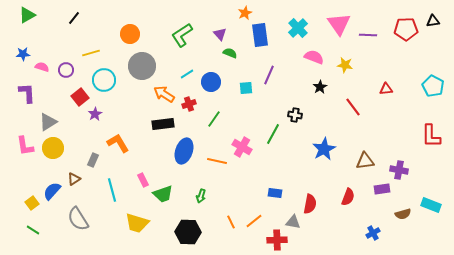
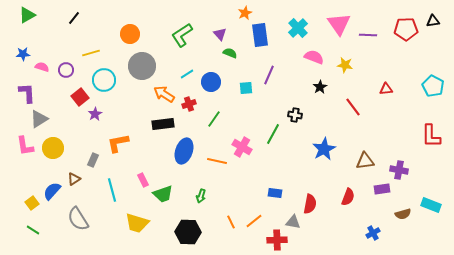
gray triangle at (48, 122): moved 9 px left, 3 px up
orange L-shape at (118, 143): rotated 70 degrees counterclockwise
